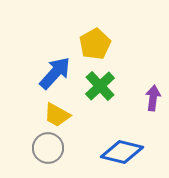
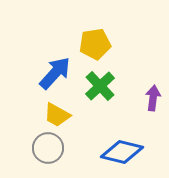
yellow pentagon: rotated 20 degrees clockwise
